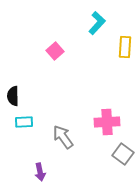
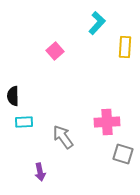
gray square: rotated 20 degrees counterclockwise
